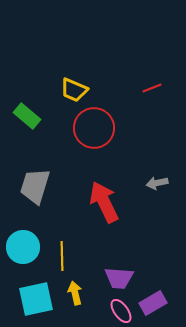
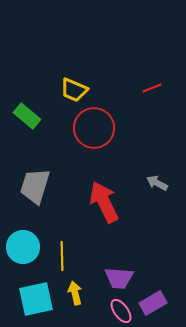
gray arrow: rotated 40 degrees clockwise
